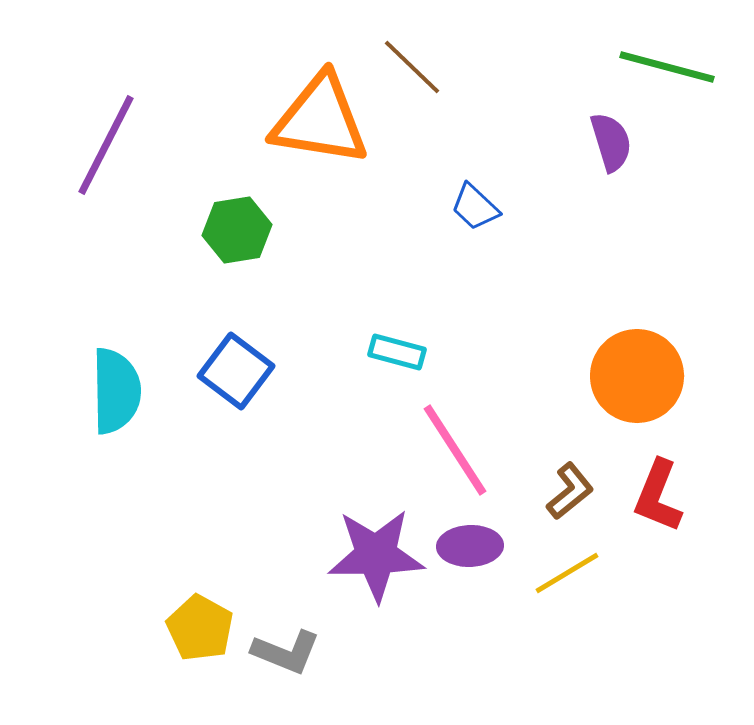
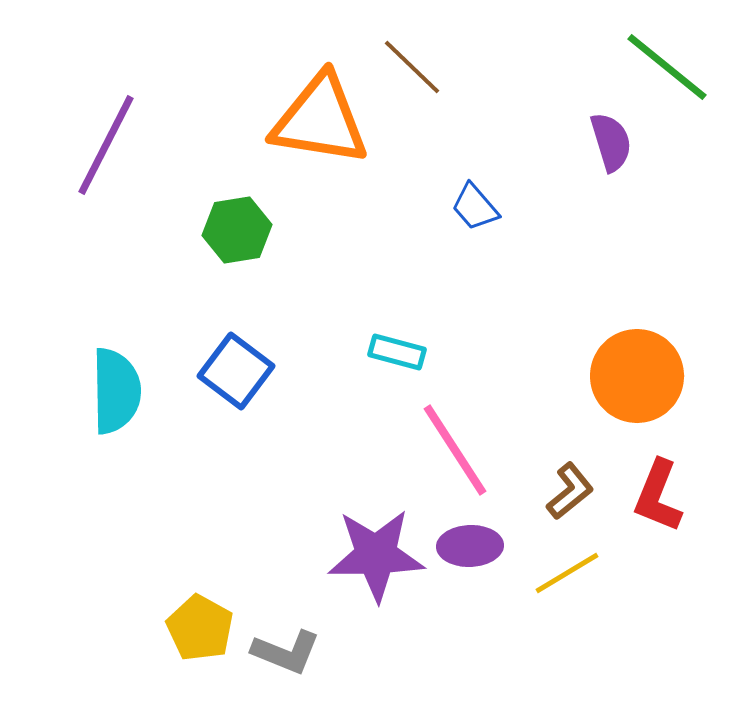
green line: rotated 24 degrees clockwise
blue trapezoid: rotated 6 degrees clockwise
